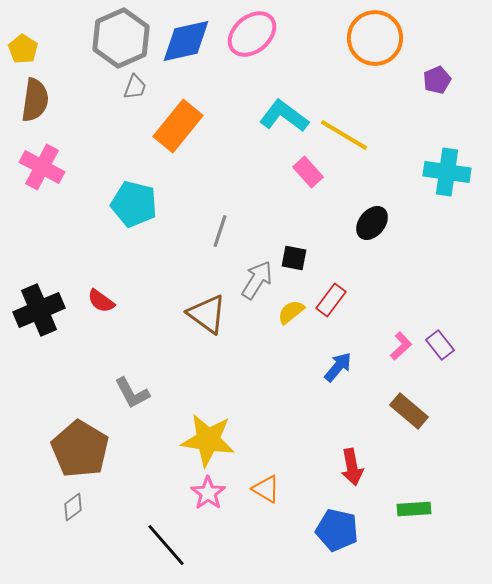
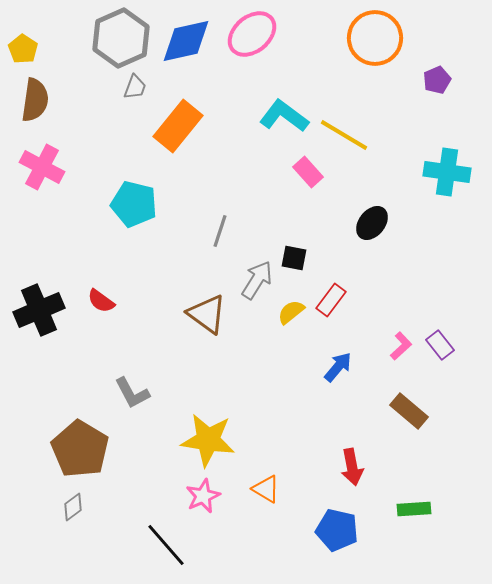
pink star: moved 5 px left, 3 px down; rotated 12 degrees clockwise
